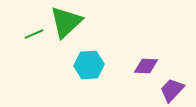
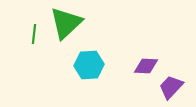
green triangle: moved 1 px down
green line: rotated 60 degrees counterclockwise
purple trapezoid: moved 1 px left, 3 px up
